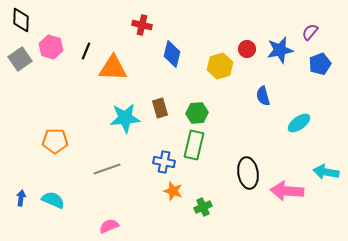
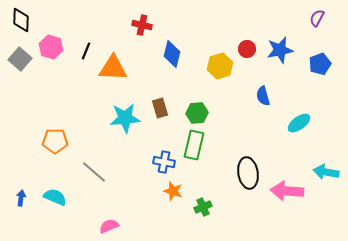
purple semicircle: moved 7 px right, 14 px up; rotated 12 degrees counterclockwise
gray square: rotated 15 degrees counterclockwise
gray line: moved 13 px left, 3 px down; rotated 60 degrees clockwise
cyan semicircle: moved 2 px right, 3 px up
